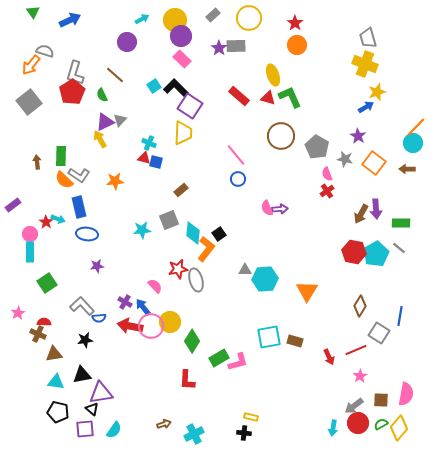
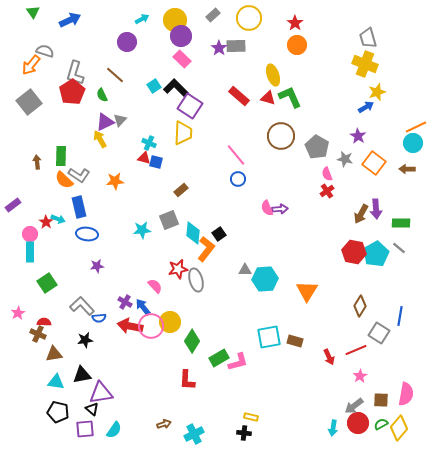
orange line at (416, 127): rotated 20 degrees clockwise
